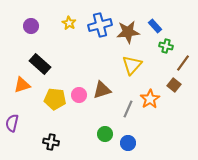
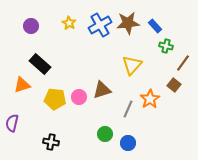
blue cross: rotated 15 degrees counterclockwise
brown star: moved 9 px up
pink circle: moved 2 px down
